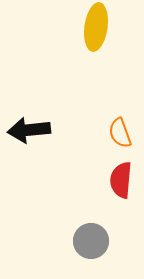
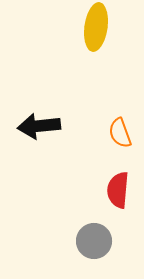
black arrow: moved 10 px right, 4 px up
red semicircle: moved 3 px left, 10 px down
gray circle: moved 3 px right
